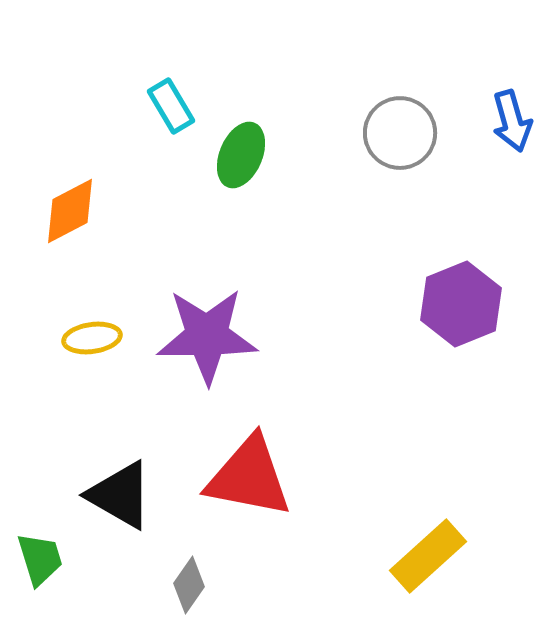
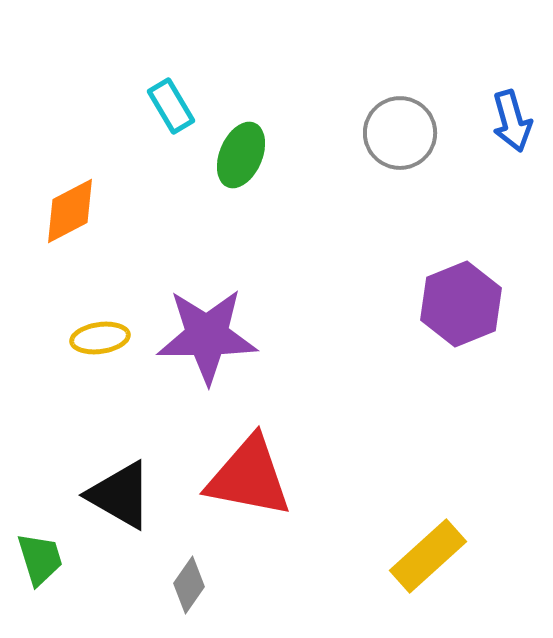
yellow ellipse: moved 8 px right
